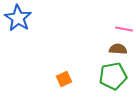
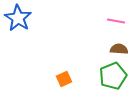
pink line: moved 8 px left, 8 px up
brown semicircle: moved 1 px right
green pentagon: rotated 12 degrees counterclockwise
